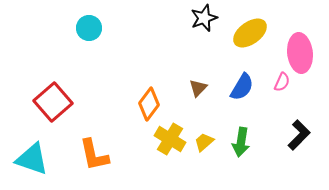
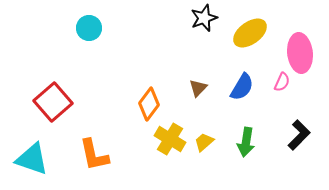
green arrow: moved 5 px right
